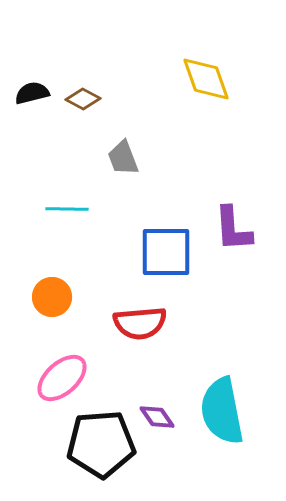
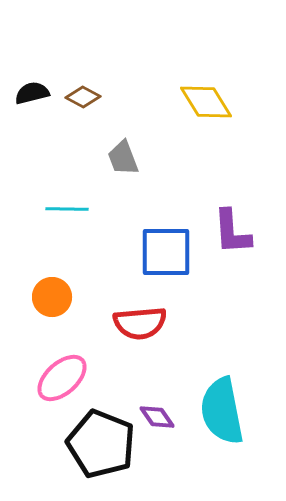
yellow diamond: moved 23 px down; rotated 12 degrees counterclockwise
brown diamond: moved 2 px up
purple L-shape: moved 1 px left, 3 px down
black pentagon: rotated 26 degrees clockwise
